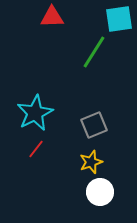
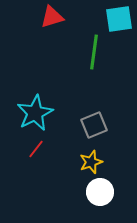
red triangle: rotated 15 degrees counterclockwise
green line: rotated 24 degrees counterclockwise
